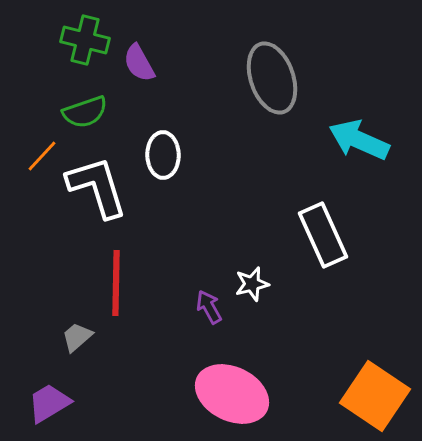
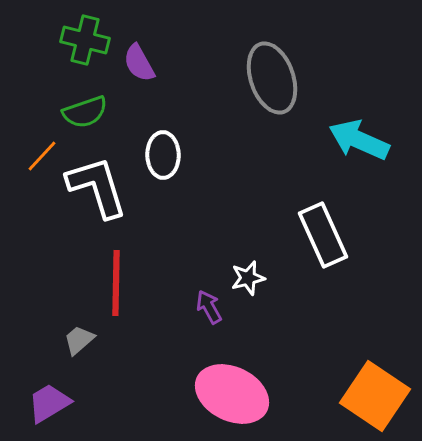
white star: moved 4 px left, 6 px up
gray trapezoid: moved 2 px right, 3 px down
